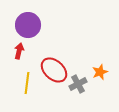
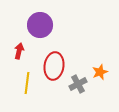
purple circle: moved 12 px right
red ellipse: moved 4 px up; rotated 56 degrees clockwise
